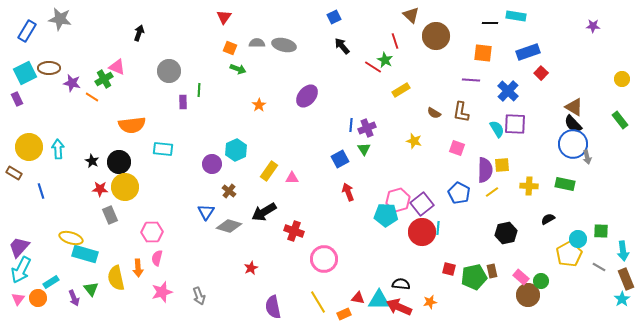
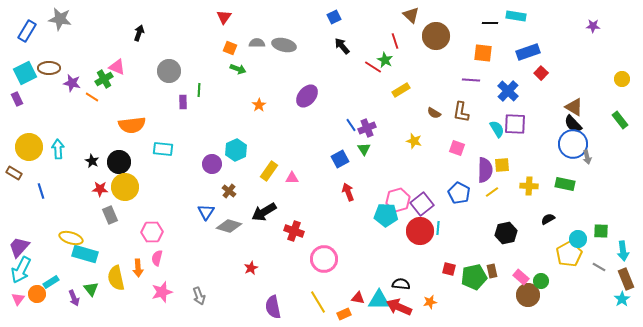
blue line at (351, 125): rotated 40 degrees counterclockwise
red circle at (422, 232): moved 2 px left, 1 px up
orange circle at (38, 298): moved 1 px left, 4 px up
